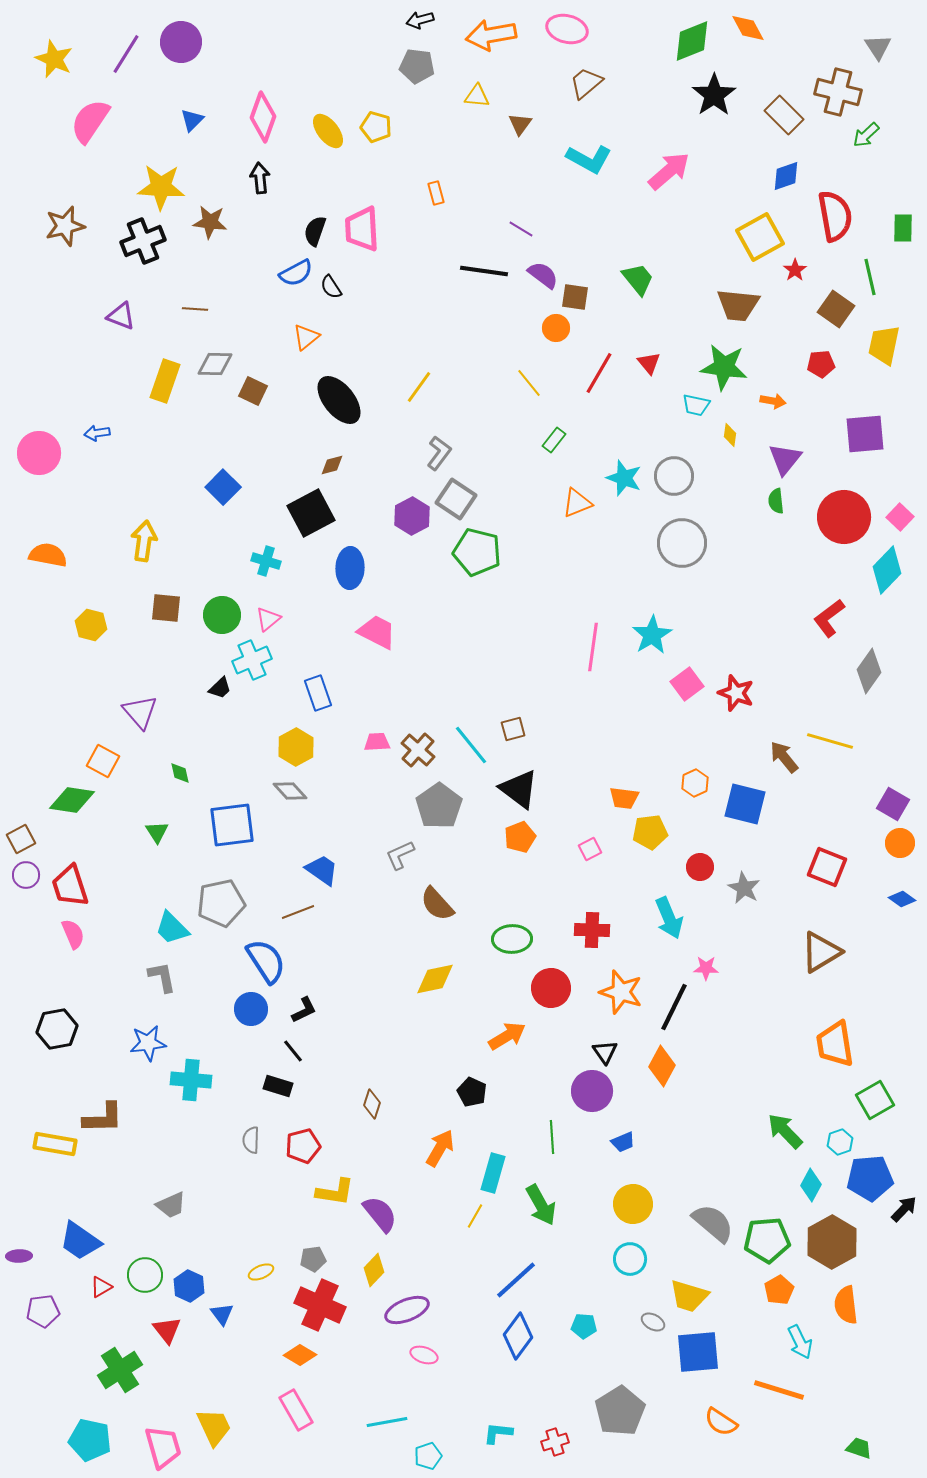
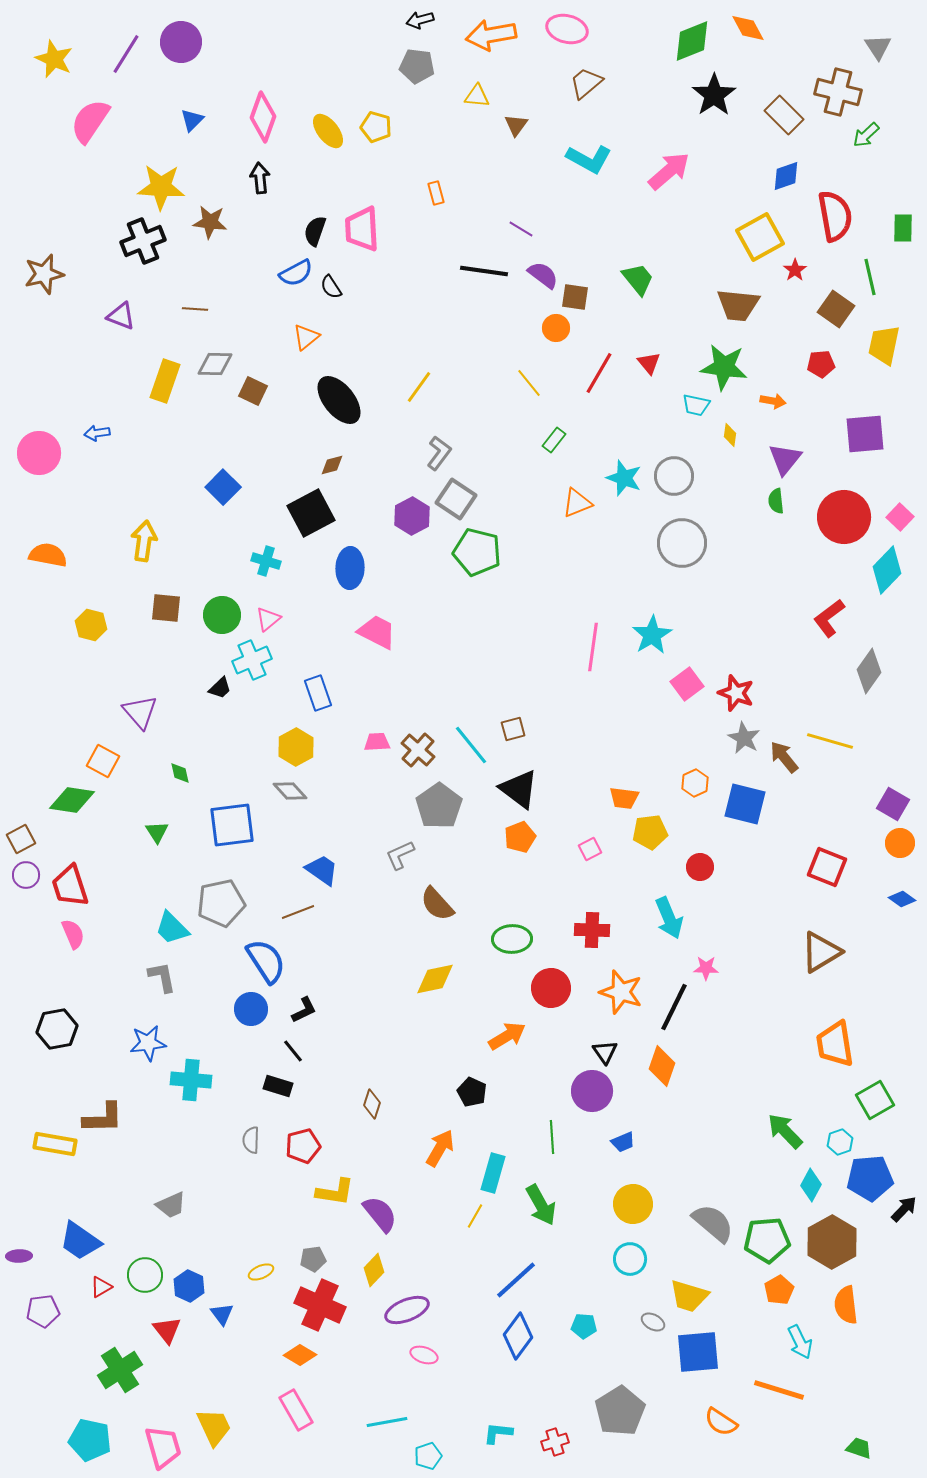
brown triangle at (520, 124): moved 4 px left, 1 px down
brown star at (65, 226): moved 21 px left, 48 px down
gray star at (744, 888): moved 150 px up
orange diamond at (662, 1066): rotated 9 degrees counterclockwise
